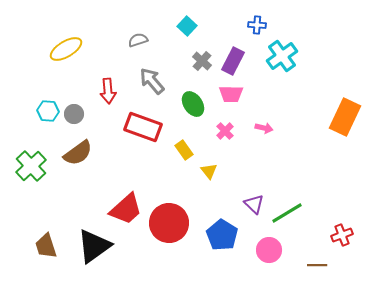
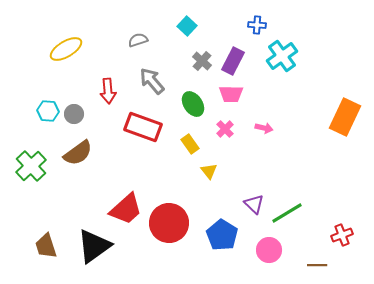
pink cross: moved 2 px up
yellow rectangle: moved 6 px right, 6 px up
